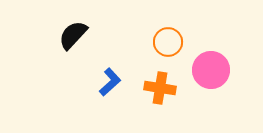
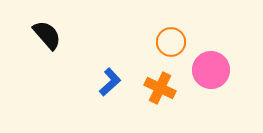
black semicircle: moved 26 px left; rotated 96 degrees clockwise
orange circle: moved 3 px right
orange cross: rotated 16 degrees clockwise
